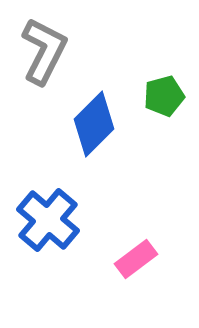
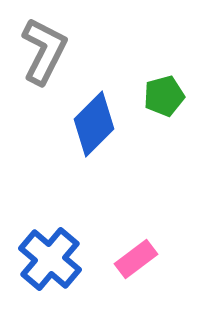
blue cross: moved 2 px right, 39 px down
